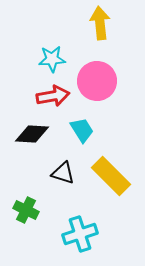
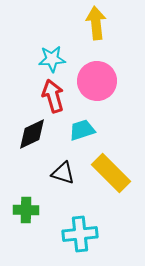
yellow arrow: moved 4 px left
red arrow: rotated 96 degrees counterclockwise
cyan trapezoid: rotated 76 degrees counterclockwise
black diamond: rotated 28 degrees counterclockwise
yellow rectangle: moved 3 px up
green cross: rotated 25 degrees counterclockwise
cyan cross: rotated 12 degrees clockwise
